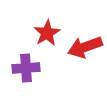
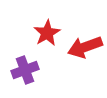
purple cross: moved 1 px left, 2 px down; rotated 16 degrees counterclockwise
